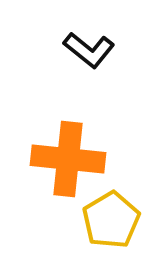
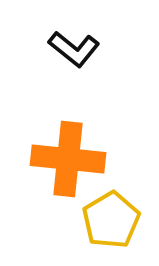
black L-shape: moved 15 px left, 1 px up
